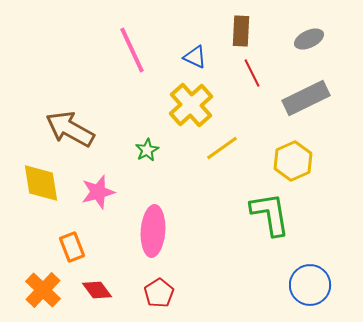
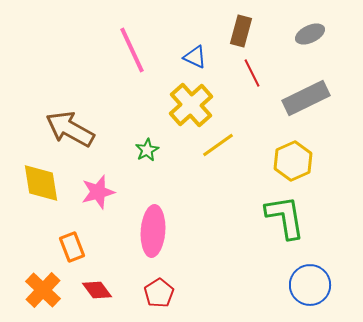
brown rectangle: rotated 12 degrees clockwise
gray ellipse: moved 1 px right, 5 px up
yellow line: moved 4 px left, 3 px up
green L-shape: moved 15 px right, 3 px down
